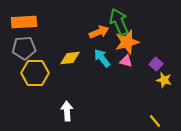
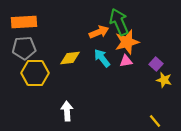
pink triangle: rotated 24 degrees counterclockwise
